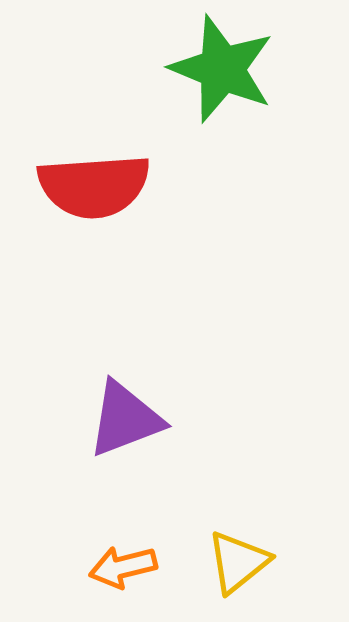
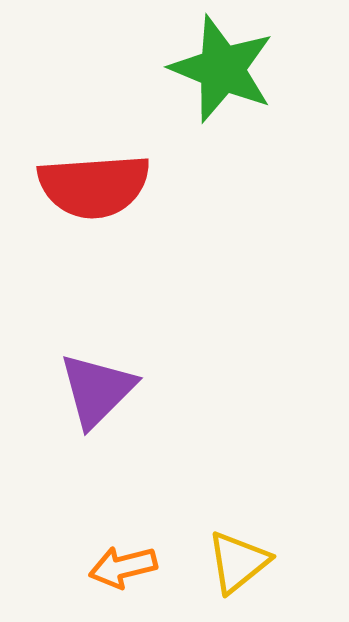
purple triangle: moved 28 px left, 29 px up; rotated 24 degrees counterclockwise
